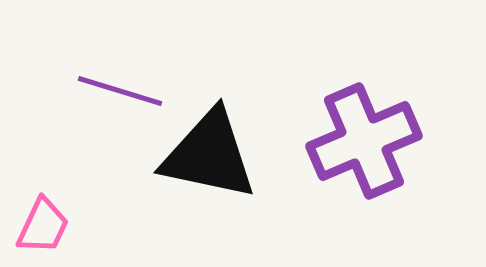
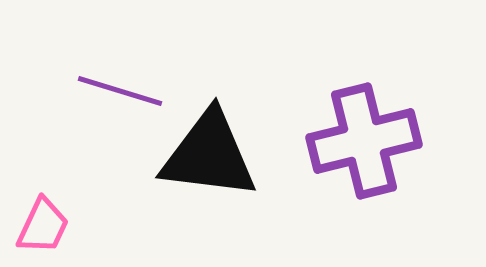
purple cross: rotated 9 degrees clockwise
black triangle: rotated 5 degrees counterclockwise
